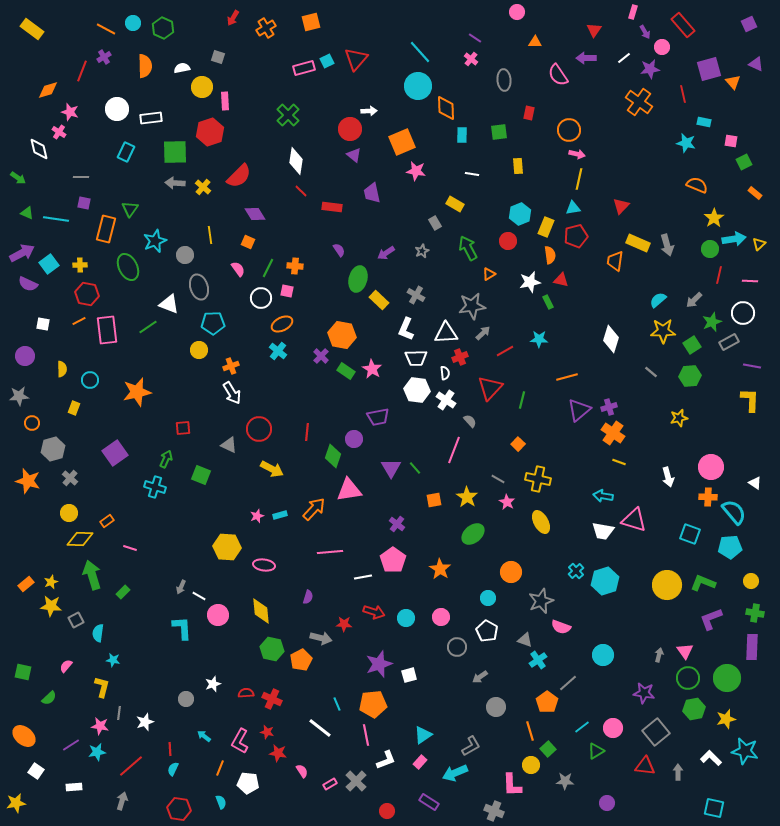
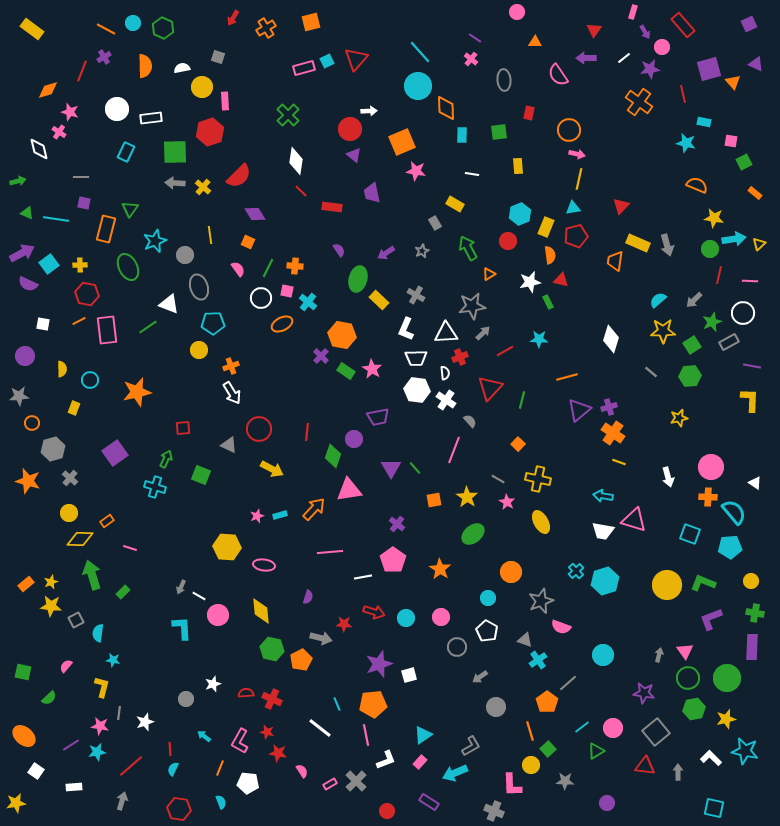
green arrow at (18, 178): moved 3 px down; rotated 49 degrees counterclockwise
yellow star at (714, 218): rotated 30 degrees counterclockwise
cyan cross at (278, 351): moved 30 px right, 49 px up
